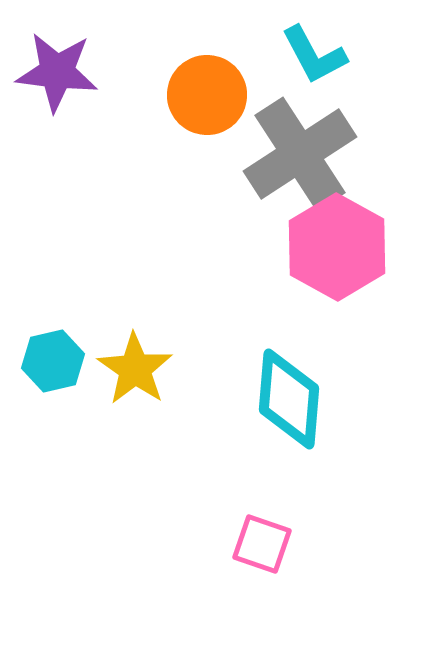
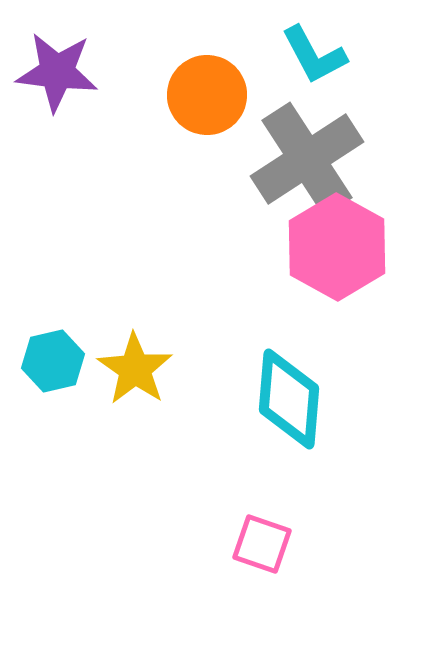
gray cross: moved 7 px right, 5 px down
